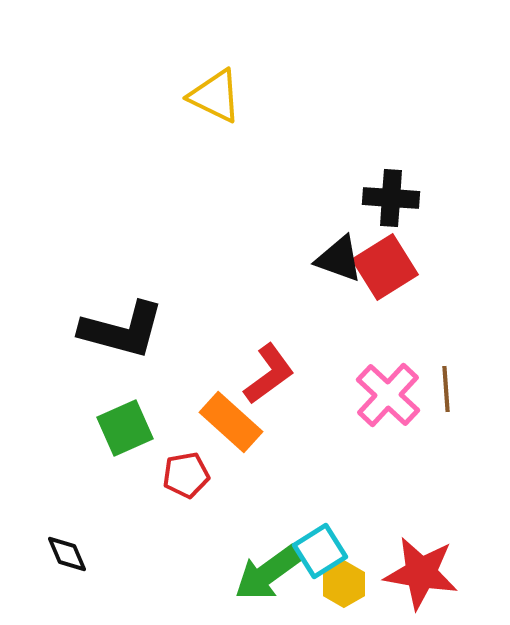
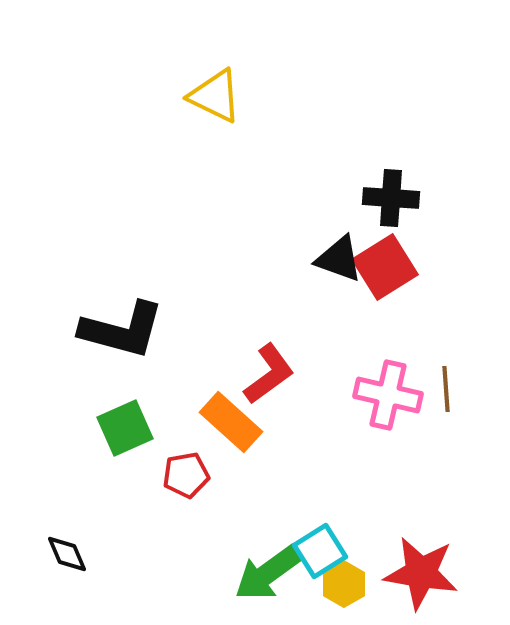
pink cross: rotated 30 degrees counterclockwise
